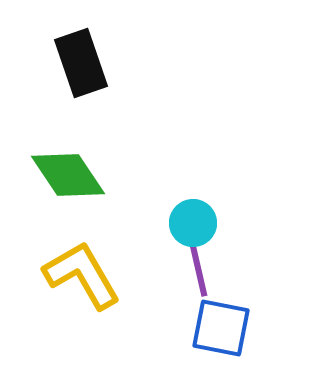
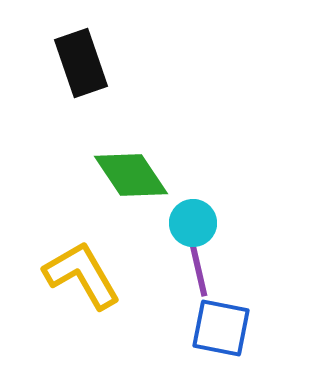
green diamond: moved 63 px right
